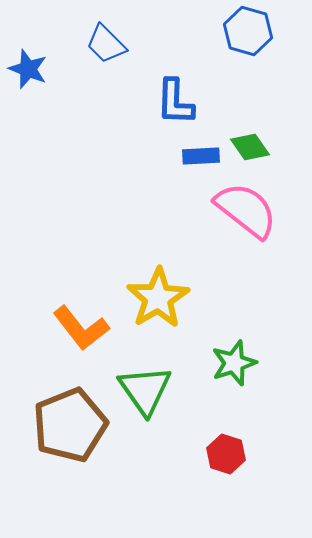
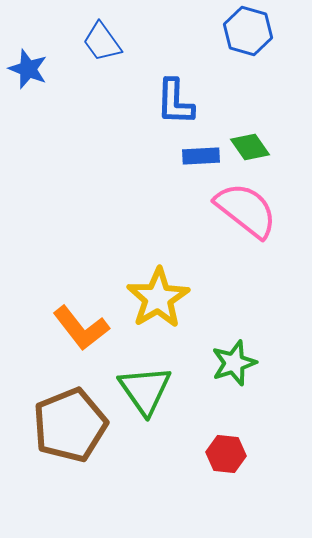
blue trapezoid: moved 4 px left, 2 px up; rotated 9 degrees clockwise
red hexagon: rotated 12 degrees counterclockwise
